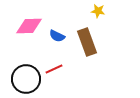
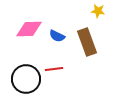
pink diamond: moved 3 px down
red line: rotated 18 degrees clockwise
